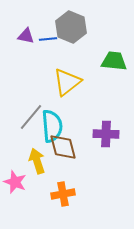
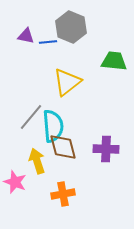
blue line: moved 3 px down
cyan semicircle: moved 1 px right
purple cross: moved 15 px down
